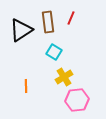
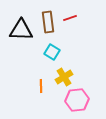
red line: moved 1 px left; rotated 48 degrees clockwise
black triangle: rotated 35 degrees clockwise
cyan square: moved 2 px left
orange line: moved 15 px right
